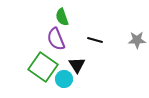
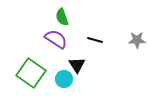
purple semicircle: rotated 145 degrees clockwise
green square: moved 12 px left, 6 px down
